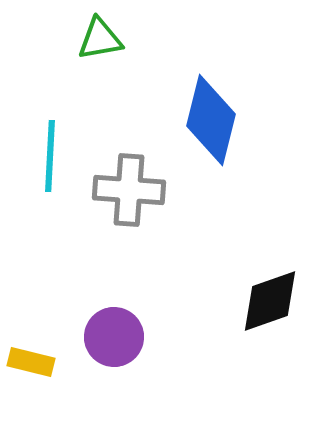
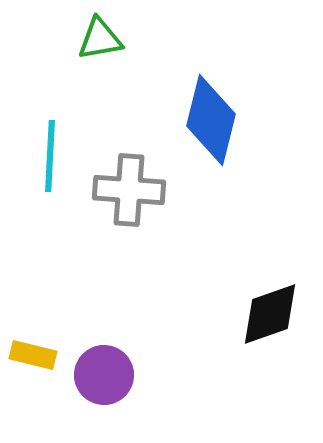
black diamond: moved 13 px down
purple circle: moved 10 px left, 38 px down
yellow rectangle: moved 2 px right, 7 px up
